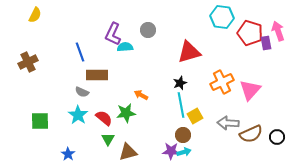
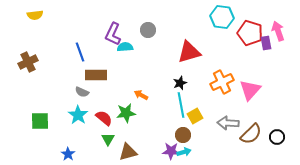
yellow semicircle: rotated 56 degrees clockwise
brown rectangle: moved 1 px left
brown semicircle: rotated 20 degrees counterclockwise
